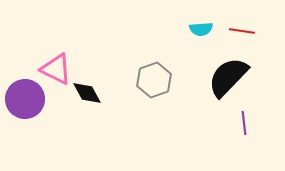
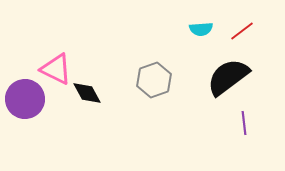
red line: rotated 45 degrees counterclockwise
black semicircle: rotated 9 degrees clockwise
